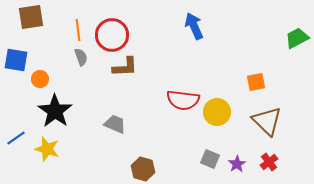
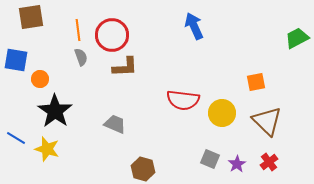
yellow circle: moved 5 px right, 1 px down
blue line: rotated 66 degrees clockwise
